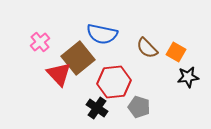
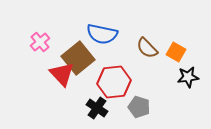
red triangle: moved 3 px right
